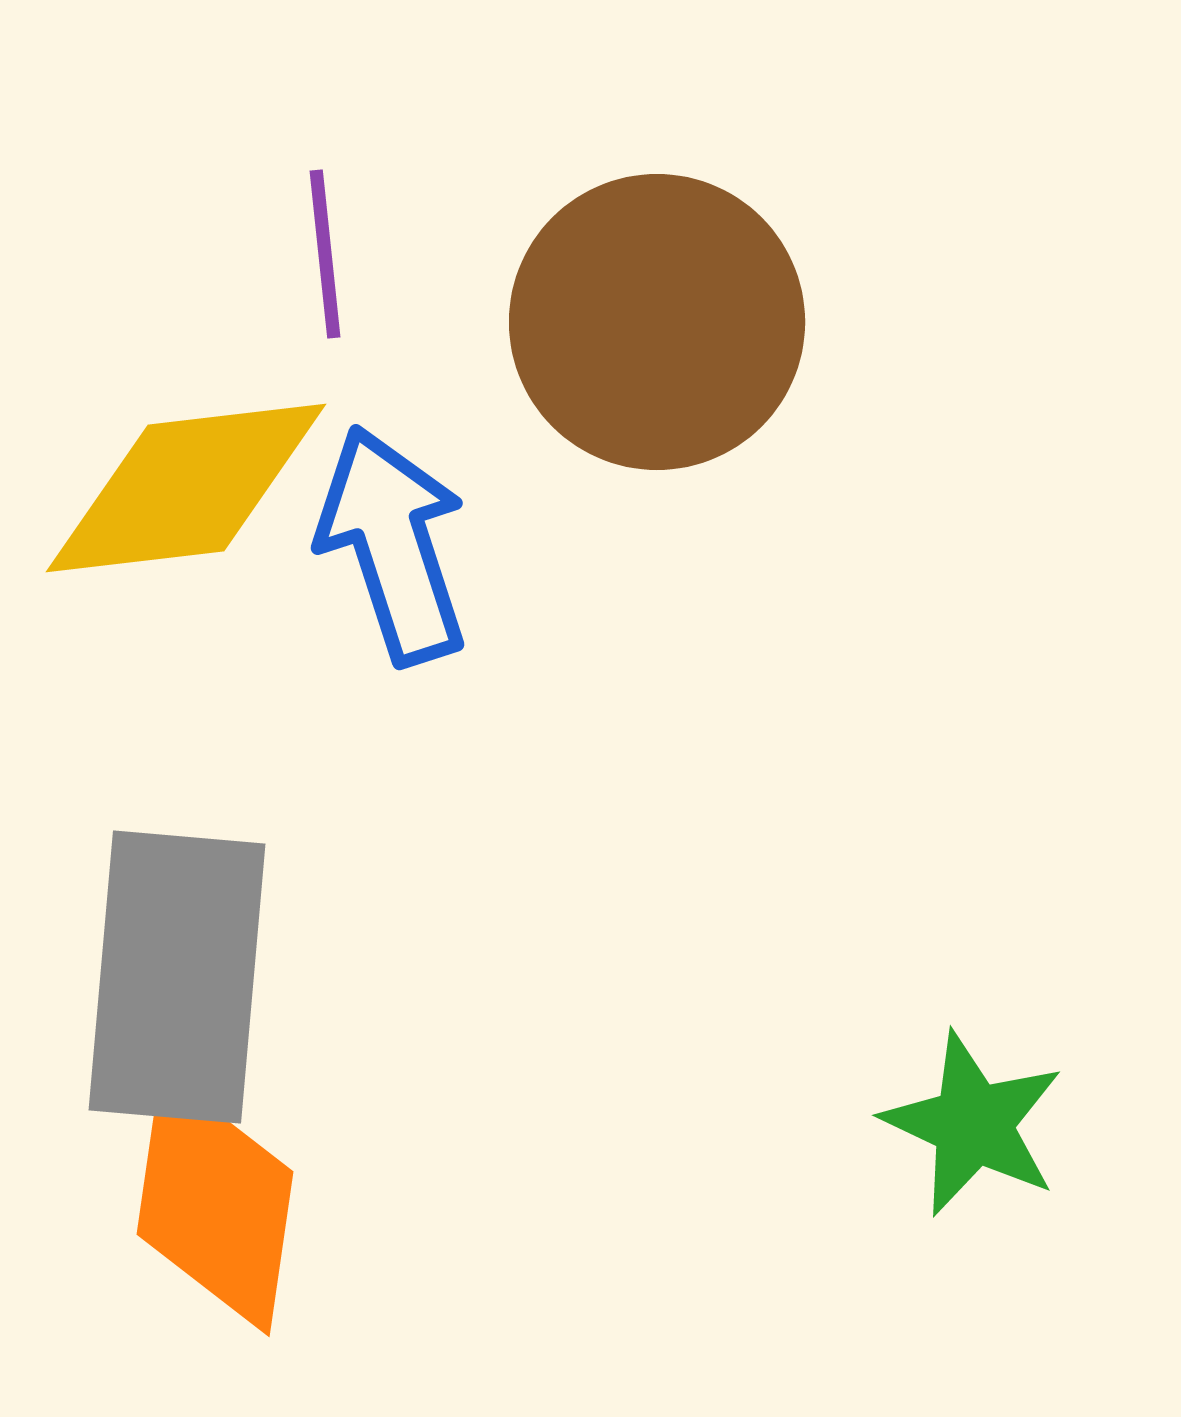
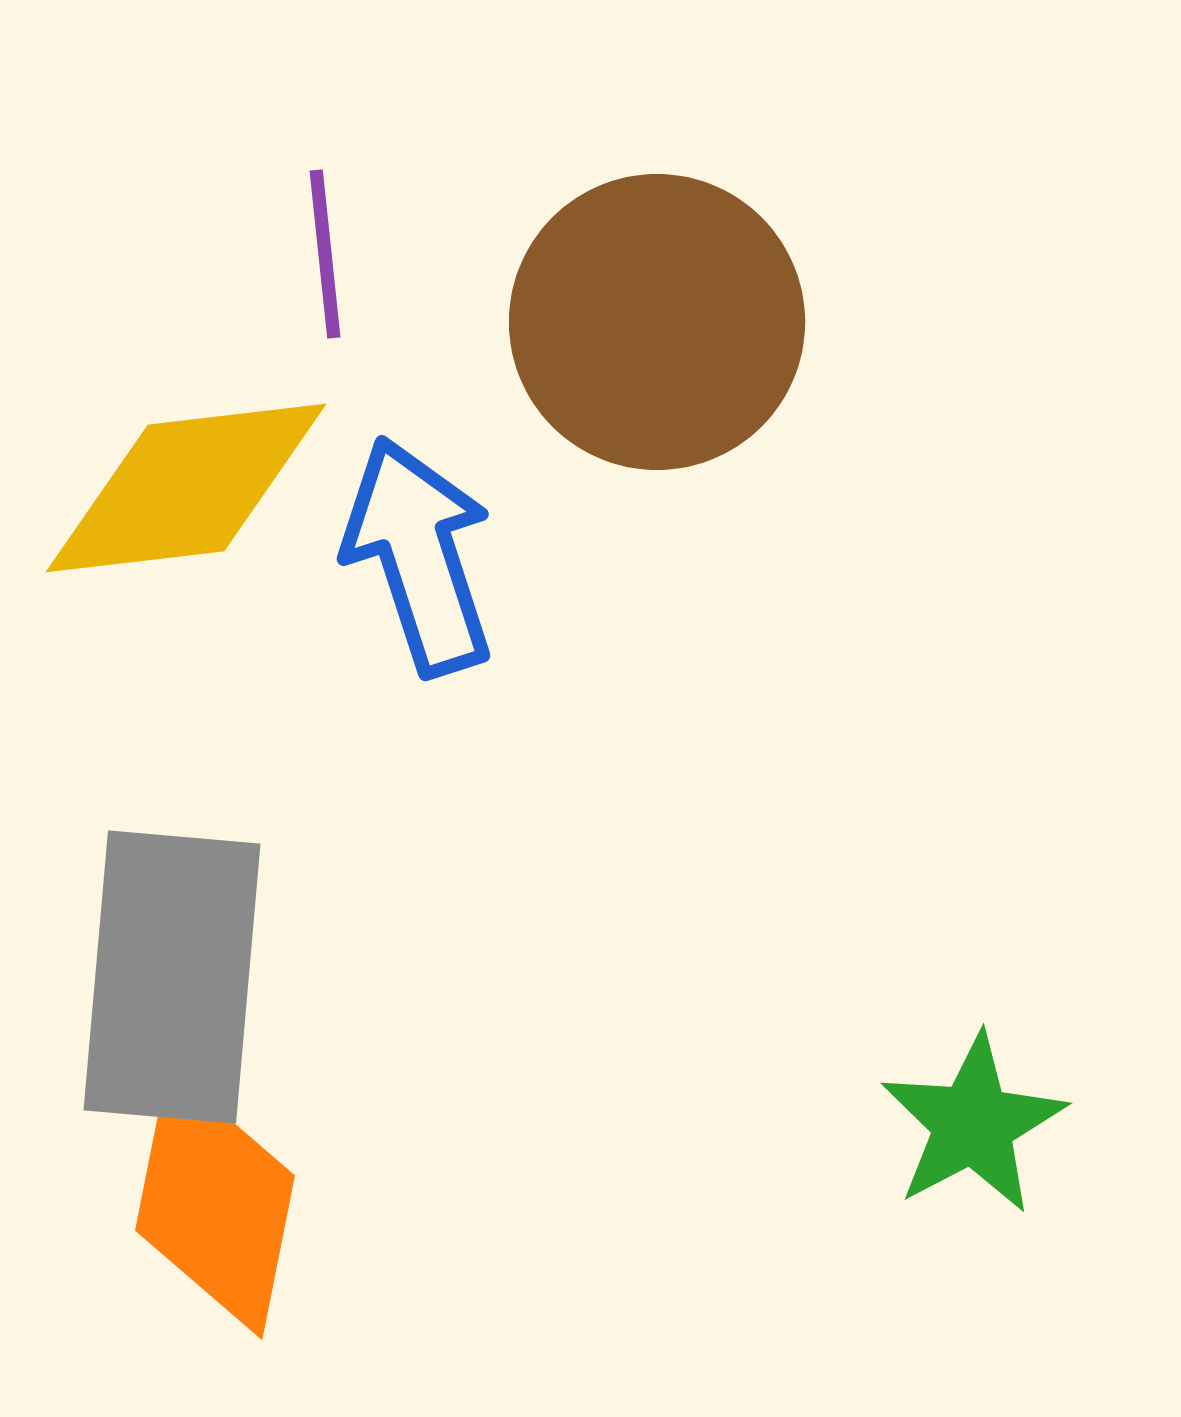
blue arrow: moved 26 px right, 11 px down
gray rectangle: moved 5 px left
green star: rotated 19 degrees clockwise
orange diamond: rotated 3 degrees clockwise
